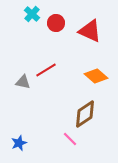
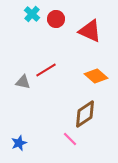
red circle: moved 4 px up
